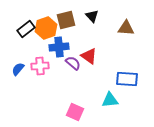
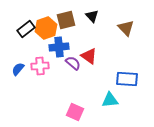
brown triangle: rotated 42 degrees clockwise
